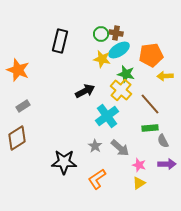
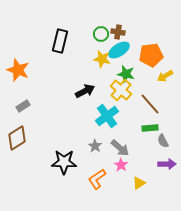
brown cross: moved 2 px right, 1 px up
yellow arrow: rotated 28 degrees counterclockwise
pink star: moved 18 px left; rotated 16 degrees clockwise
